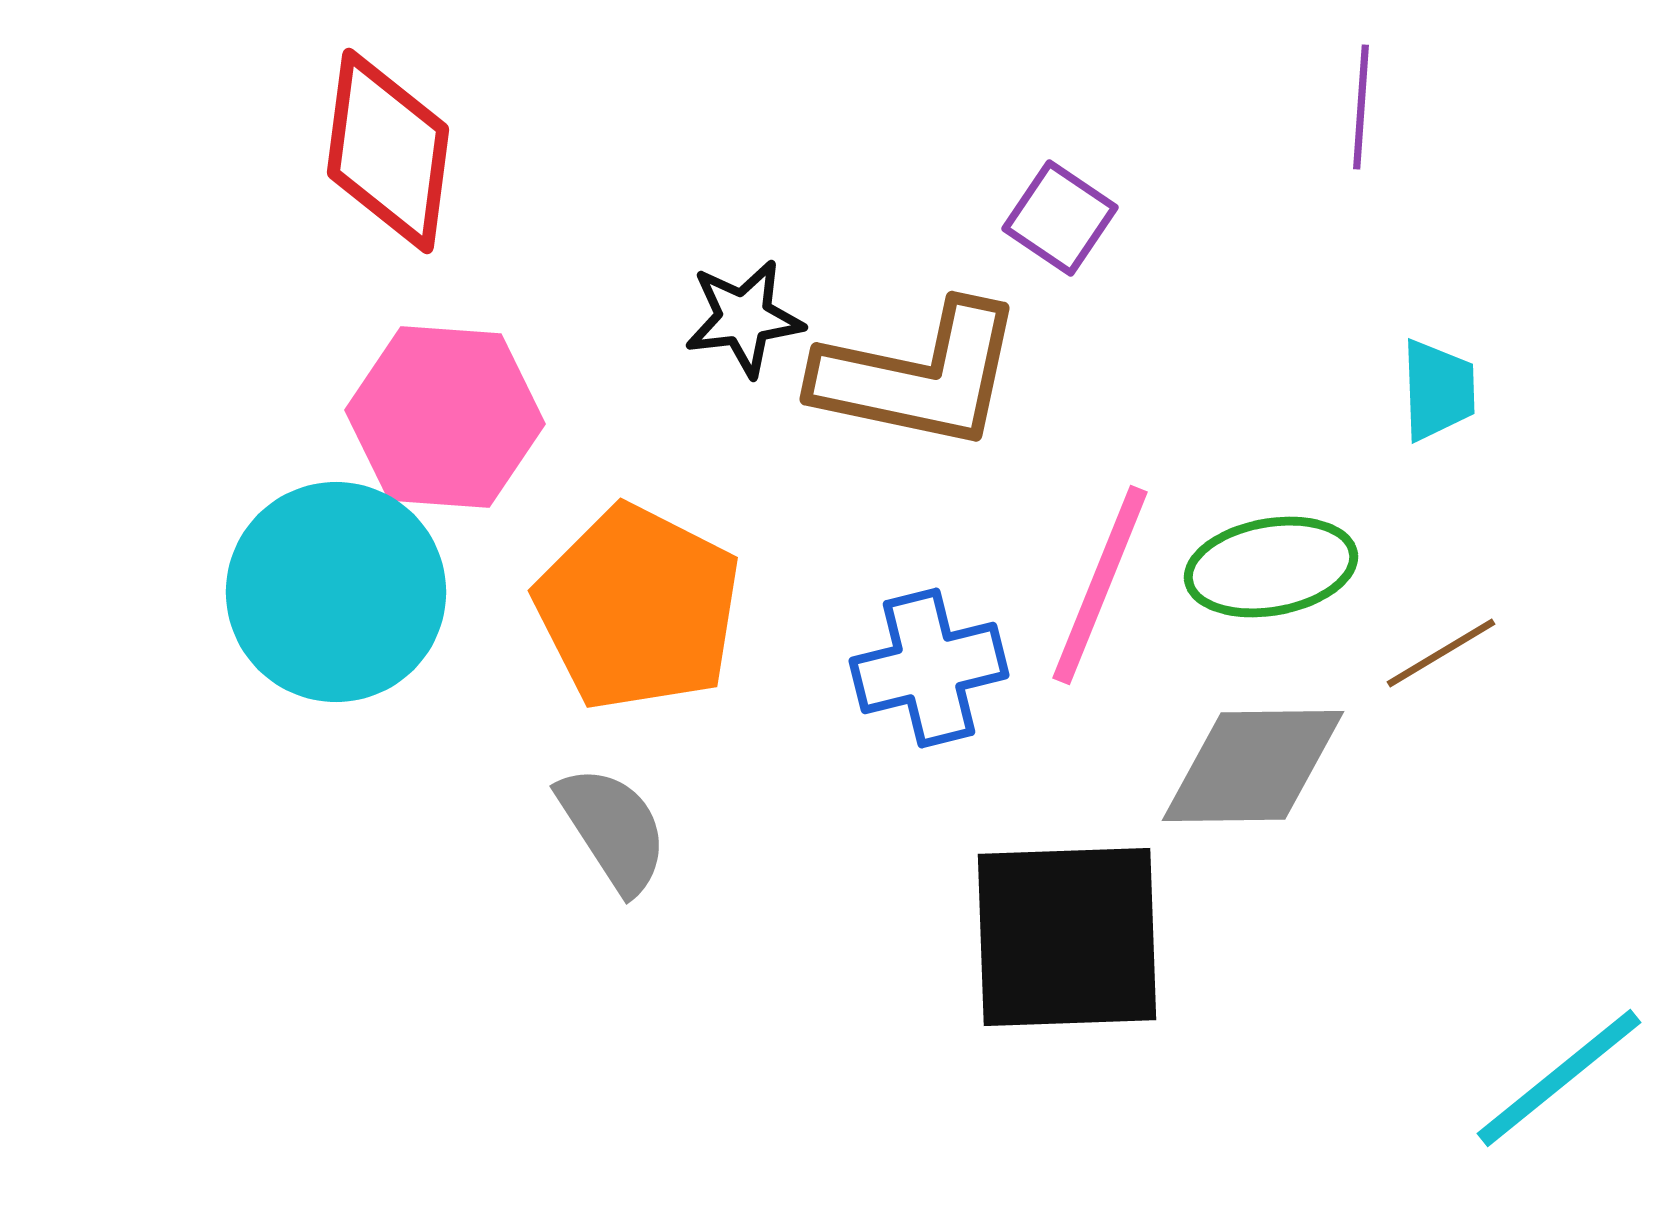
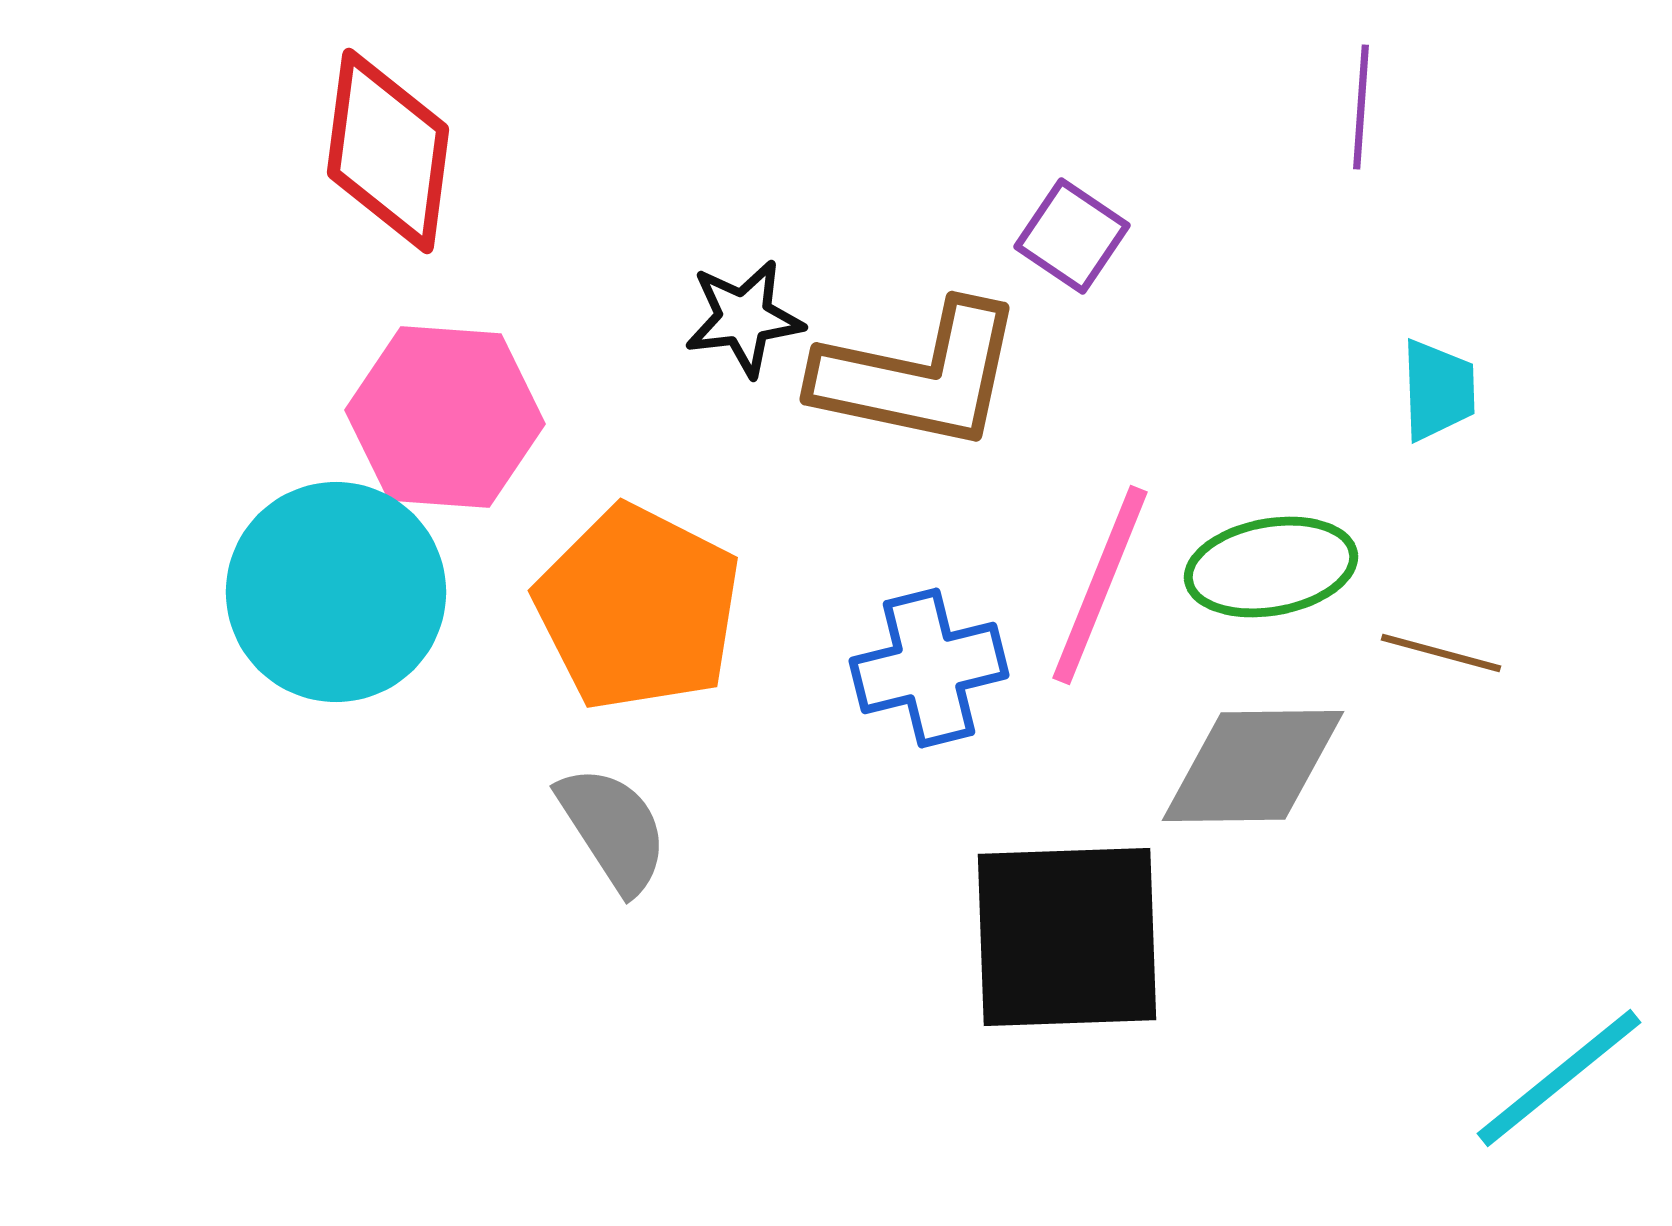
purple square: moved 12 px right, 18 px down
brown line: rotated 46 degrees clockwise
